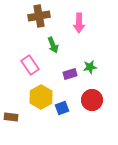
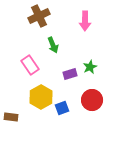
brown cross: rotated 15 degrees counterclockwise
pink arrow: moved 6 px right, 2 px up
green star: rotated 16 degrees counterclockwise
